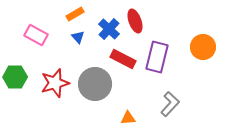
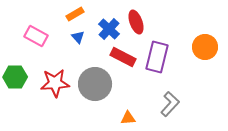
red ellipse: moved 1 px right, 1 px down
pink rectangle: moved 1 px down
orange circle: moved 2 px right
red rectangle: moved 2 px up
red star: rotated 12 degrees clockwise
